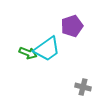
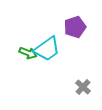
purple pentagon: moved 3 px right, 1 px down
gray cross: rotated 28 degrees clockwise
